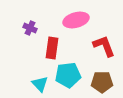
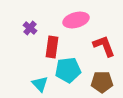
purple cross: rotated 16 degrees clockwise
red rectangle: moved 1 px up
cyan pentagon: moved 5 px up
